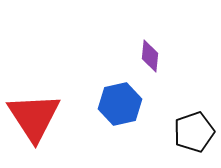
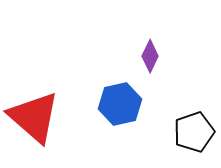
purple diamond: rotated 20 degrees clockwise
red triangle: rotated 16 degrees counterclockwise
